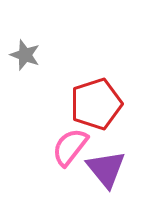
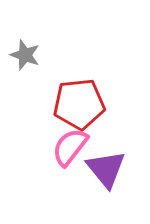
red pentagon: moved 17 px left; rotated 12 degrees clockwise
